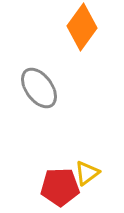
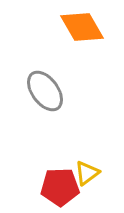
orange diamond: rotated 66 degrees counterclockwise
gray ellipse: moved 6 px right, 3 px down
